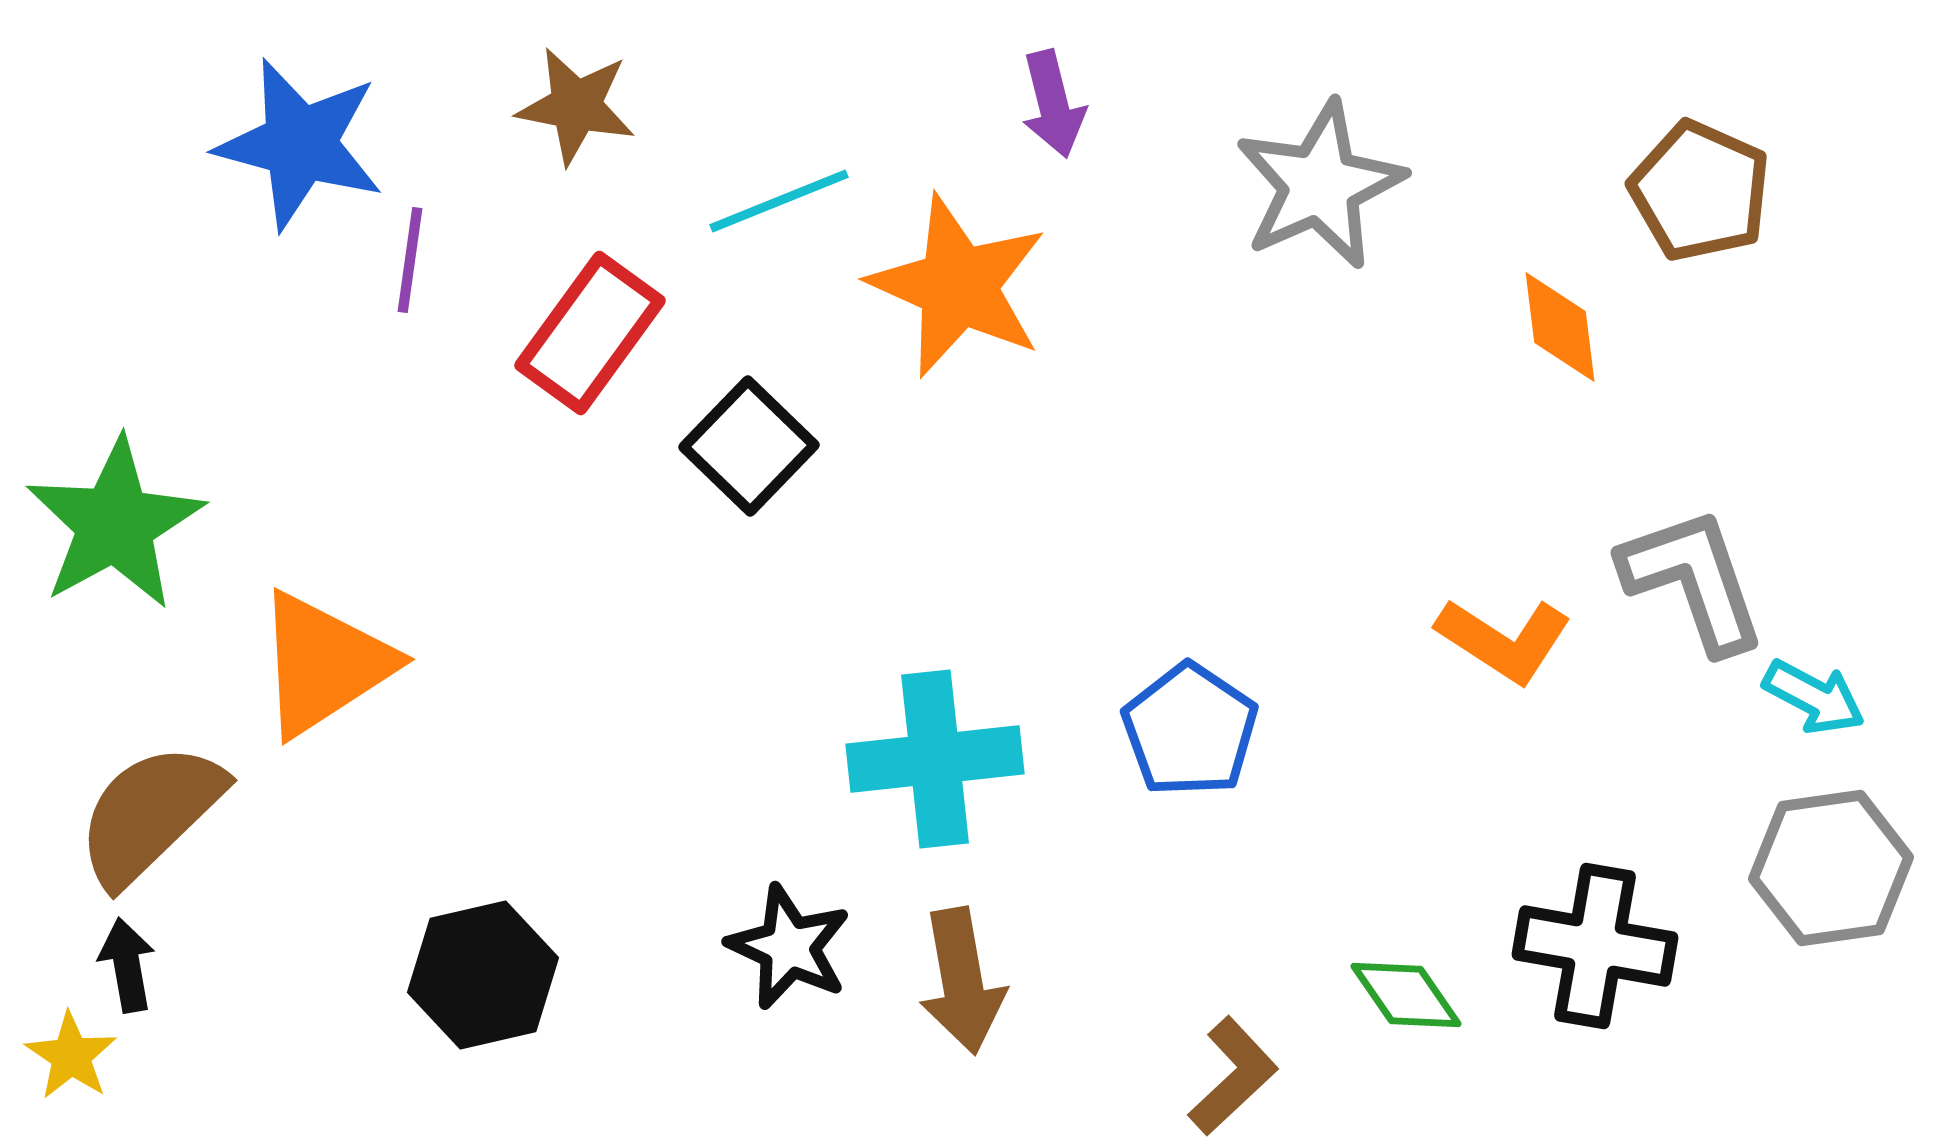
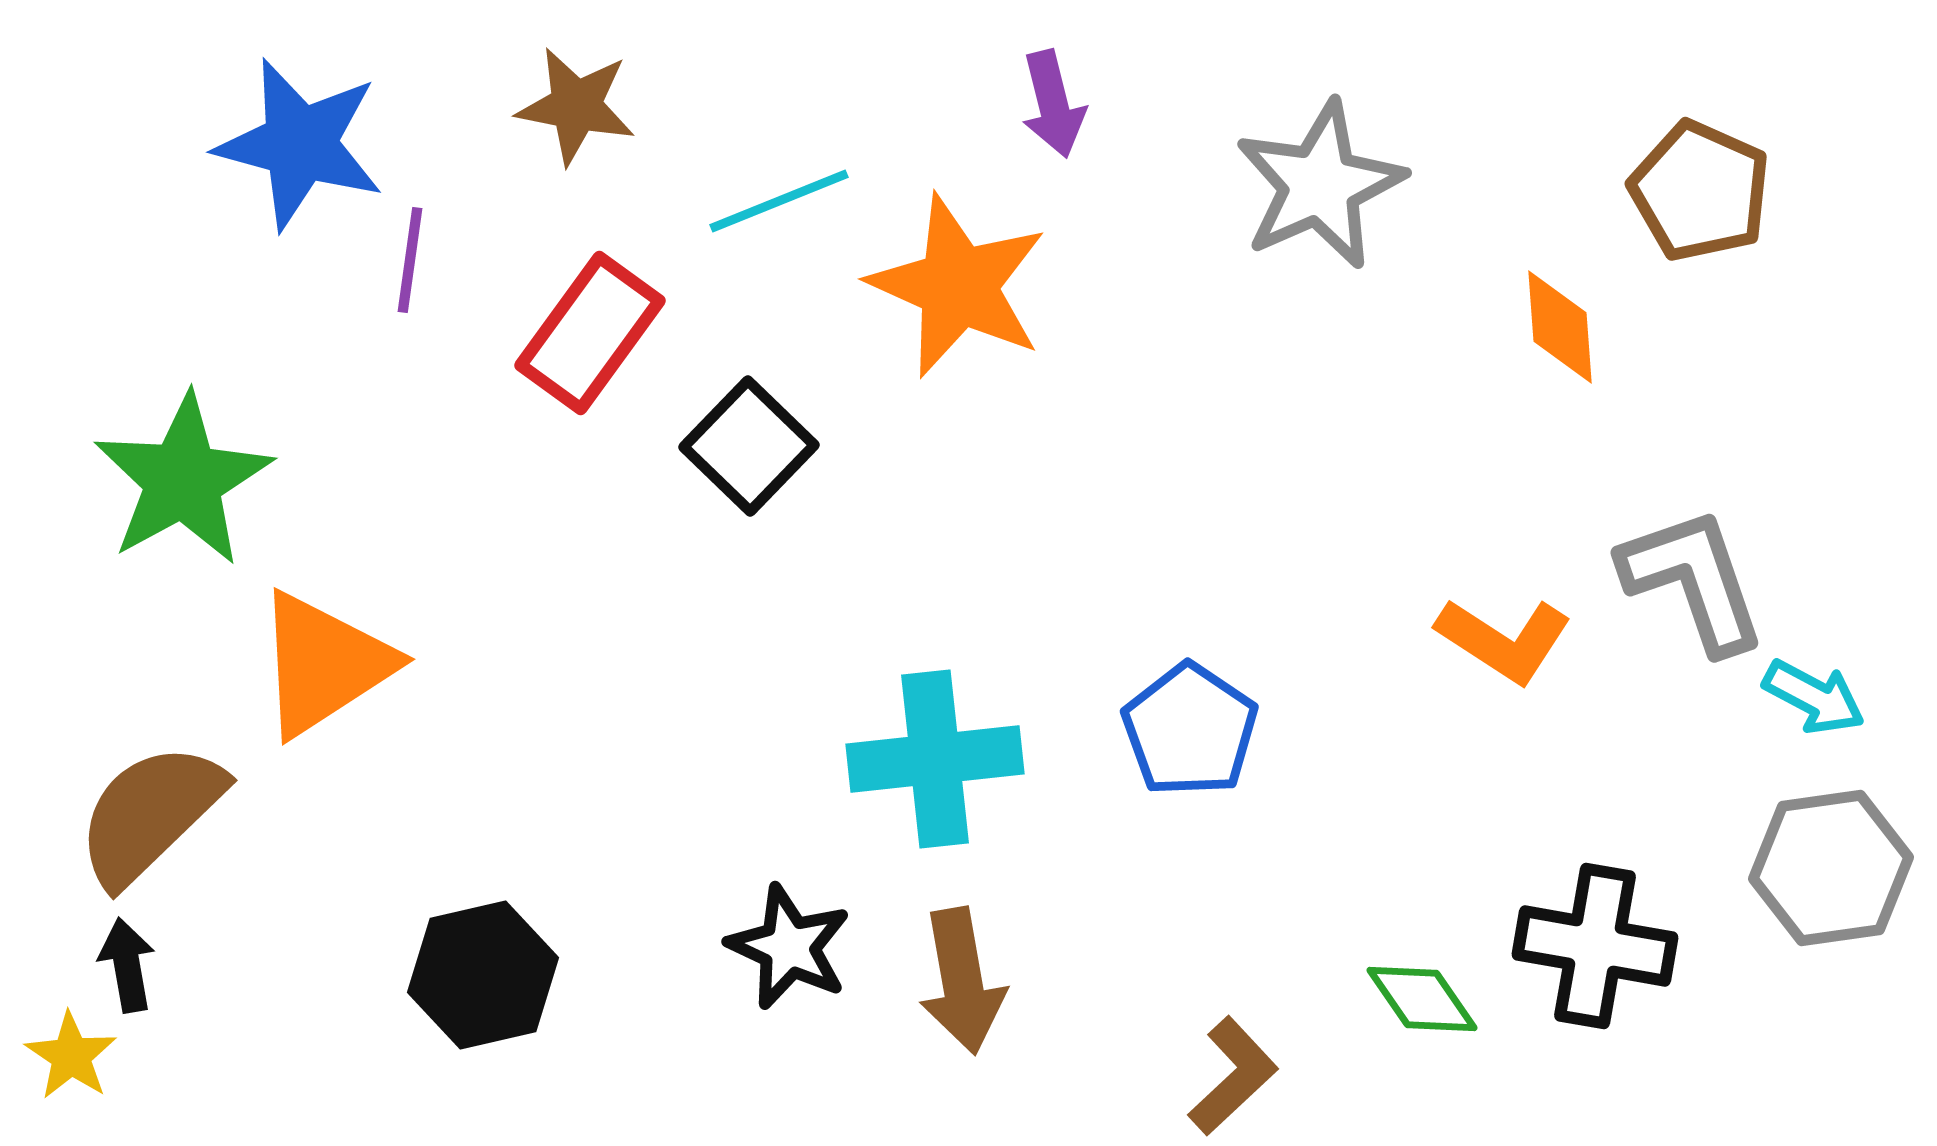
orange diamond: rotated 3 degrees clockwise
green star: moved 68 px right, 44 px up
green diamond: moved 16 px right, 4 px down
